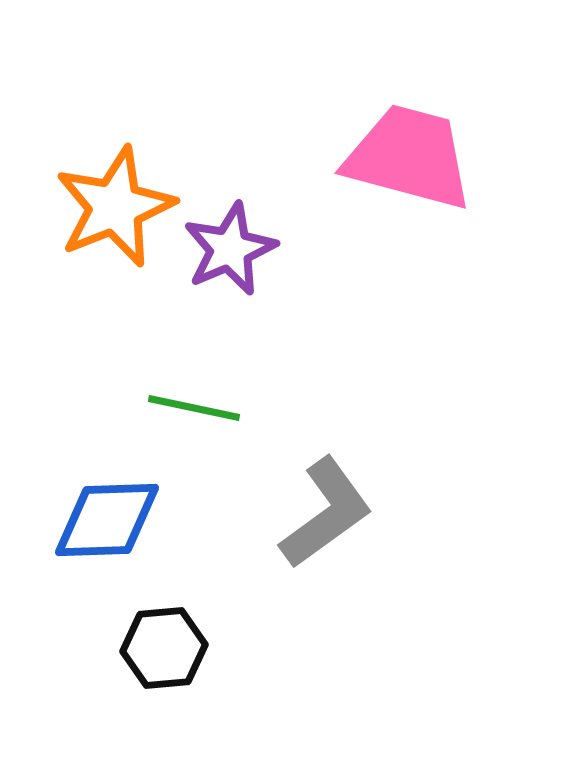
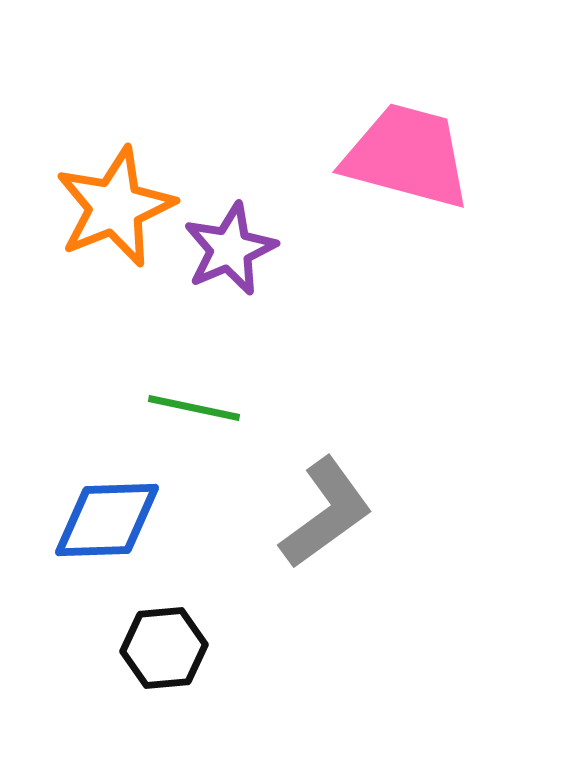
pink trapezoid: moved 2 px left, 1 px up
